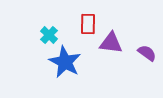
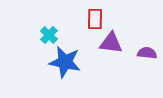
red rectangle: moved 7 px right, 5 px up
purple semicircle: rotated 30 degrees counterclockwise
blue star: rotated 16 degrees counterclockwise
